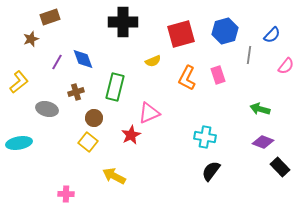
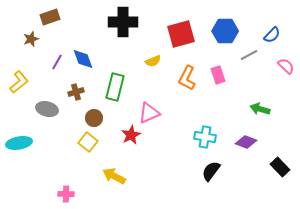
blue hexagon: rotated 15 degrees clockwise
gray line: rotated 54 degrees clockwise
pink semicircle: rotated 84 degrees counterclockwise
purple diamond: moved 17 px left
